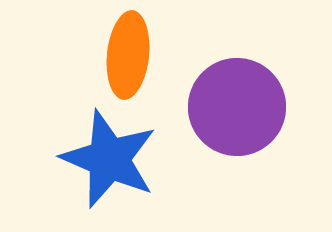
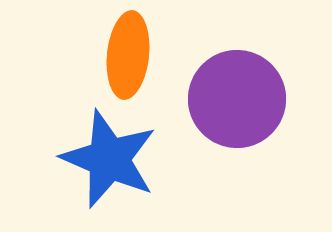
purple circle: moved 8 px up
